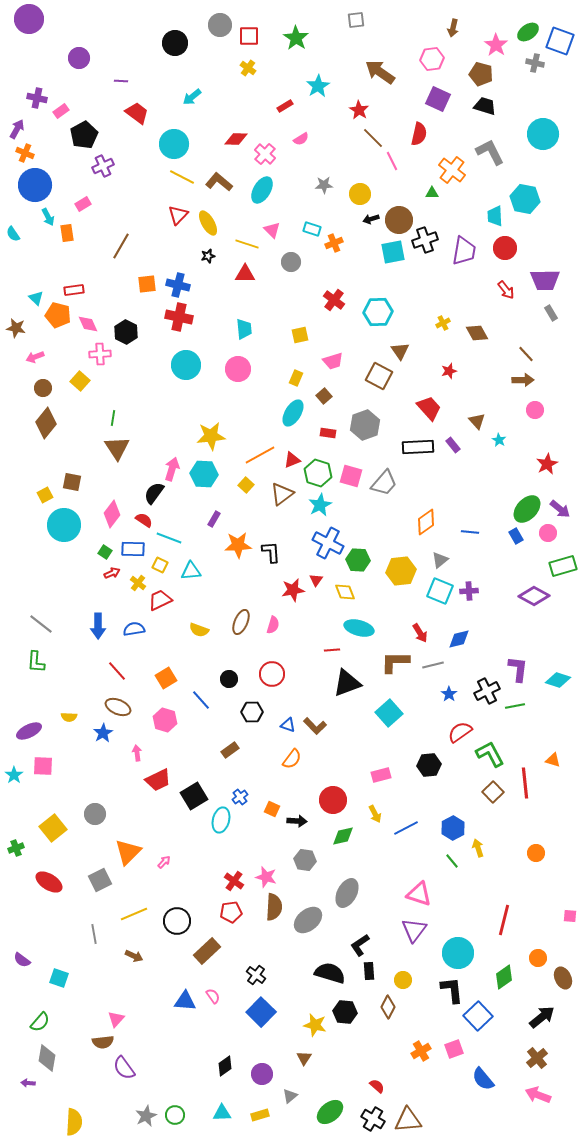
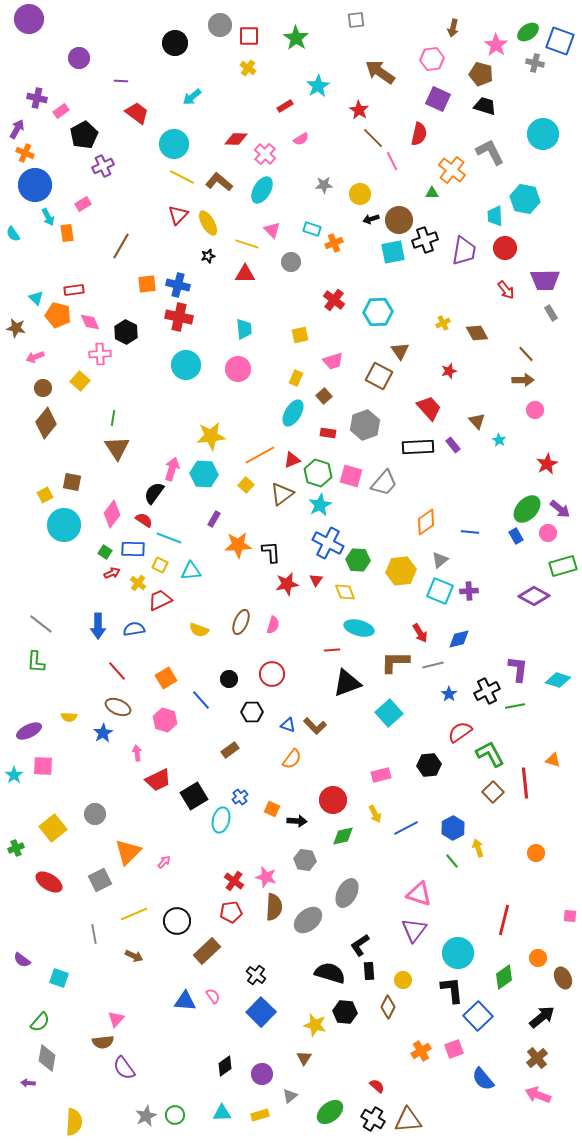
pink diamond at (88, 324): moved 2 px right, 2 px up
red star at (293, 590): moved 6 px left, 6 px up
